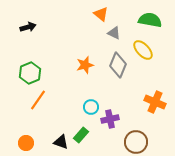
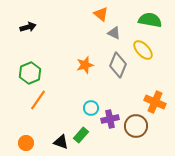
cyan circle: moved 1 px down
brown circle: moved 16 px up
